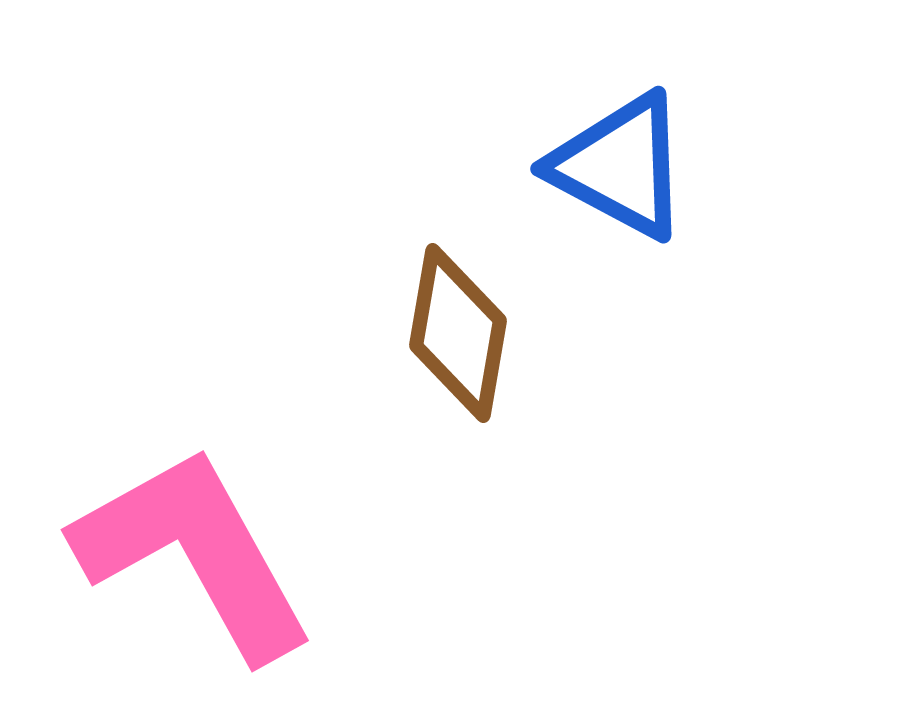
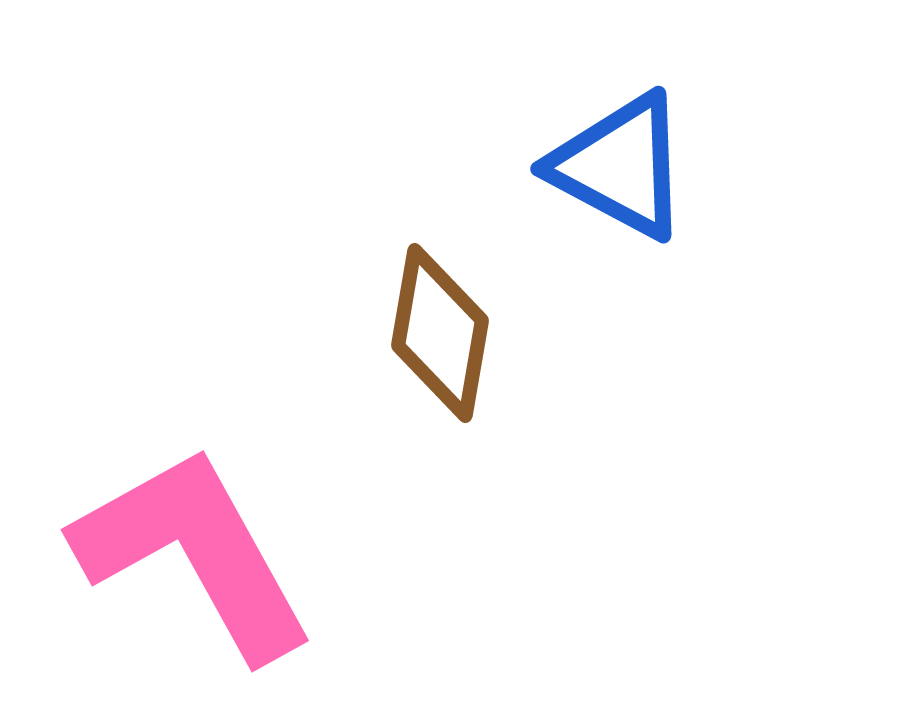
brown diamond: moved 18 px left
